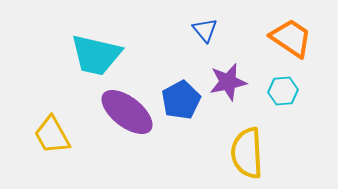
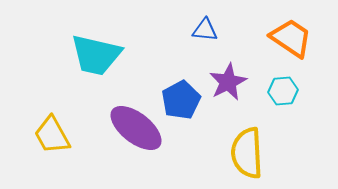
blue triangle: rotated 44 degrees counterclockwise
purple star: rotated 15 degrees counterclockwise
purple ellipse: moved 9 px right, 16 px down
